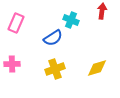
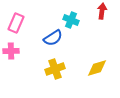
pink cross: moved 1 px left, 13 px up
